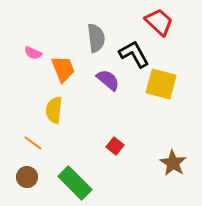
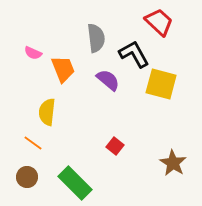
yellow semicircle: moved 7 px left, 2 px down
